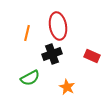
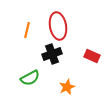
orange line: moved 3 px up
orange star: rotated 21 degrees clockwise
